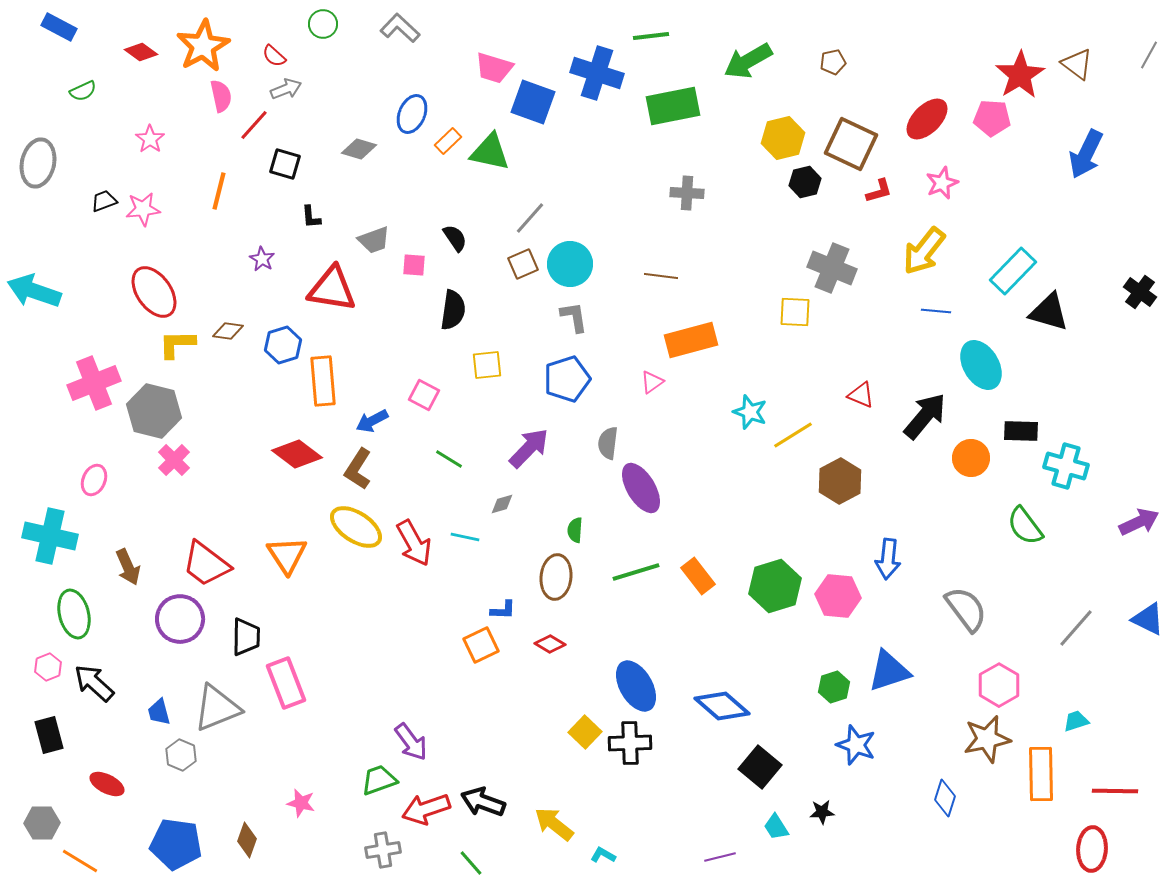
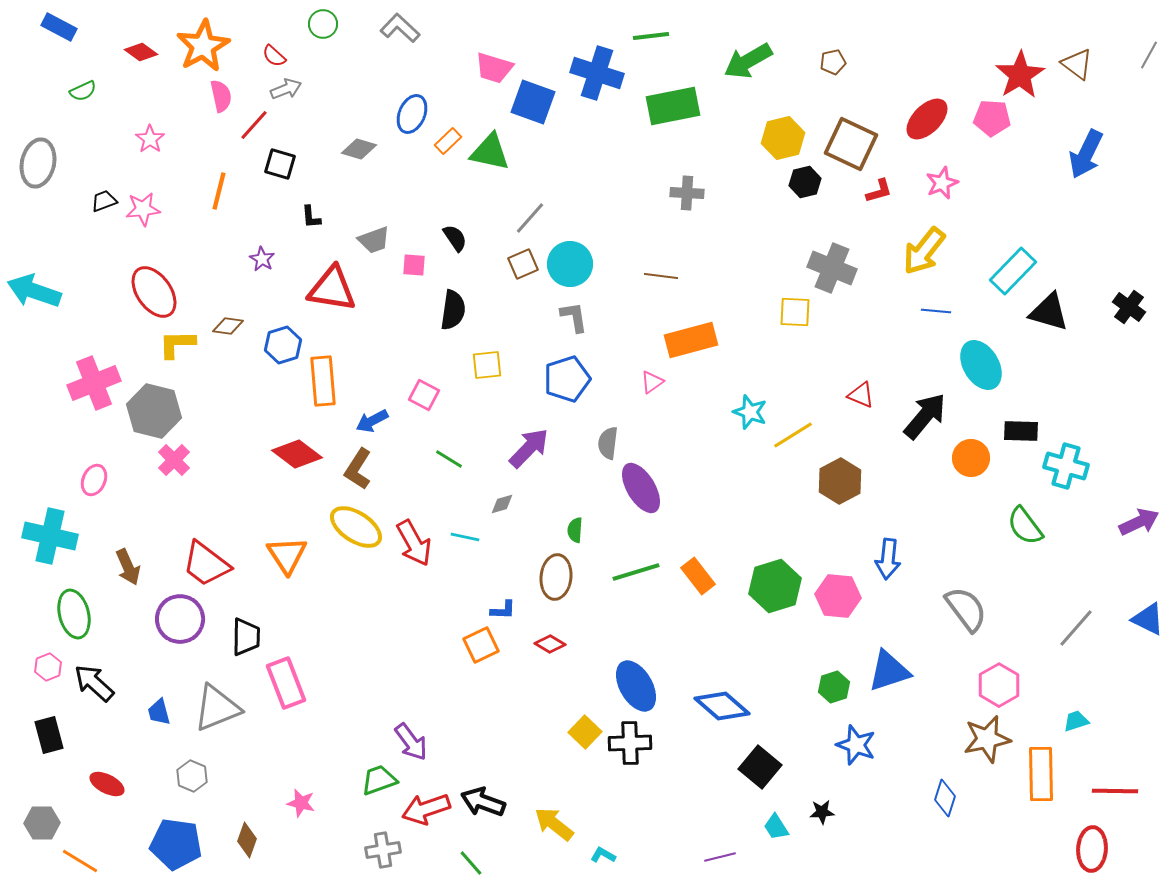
black square at (285, 164): moved 5 px left
black cross at (1140, 292): moved 11 px left, 15 px down
brown diamond at (228, 331): moved 5 px up
gray hexagon at (181, 755): moved 11 px right, 21 px down
